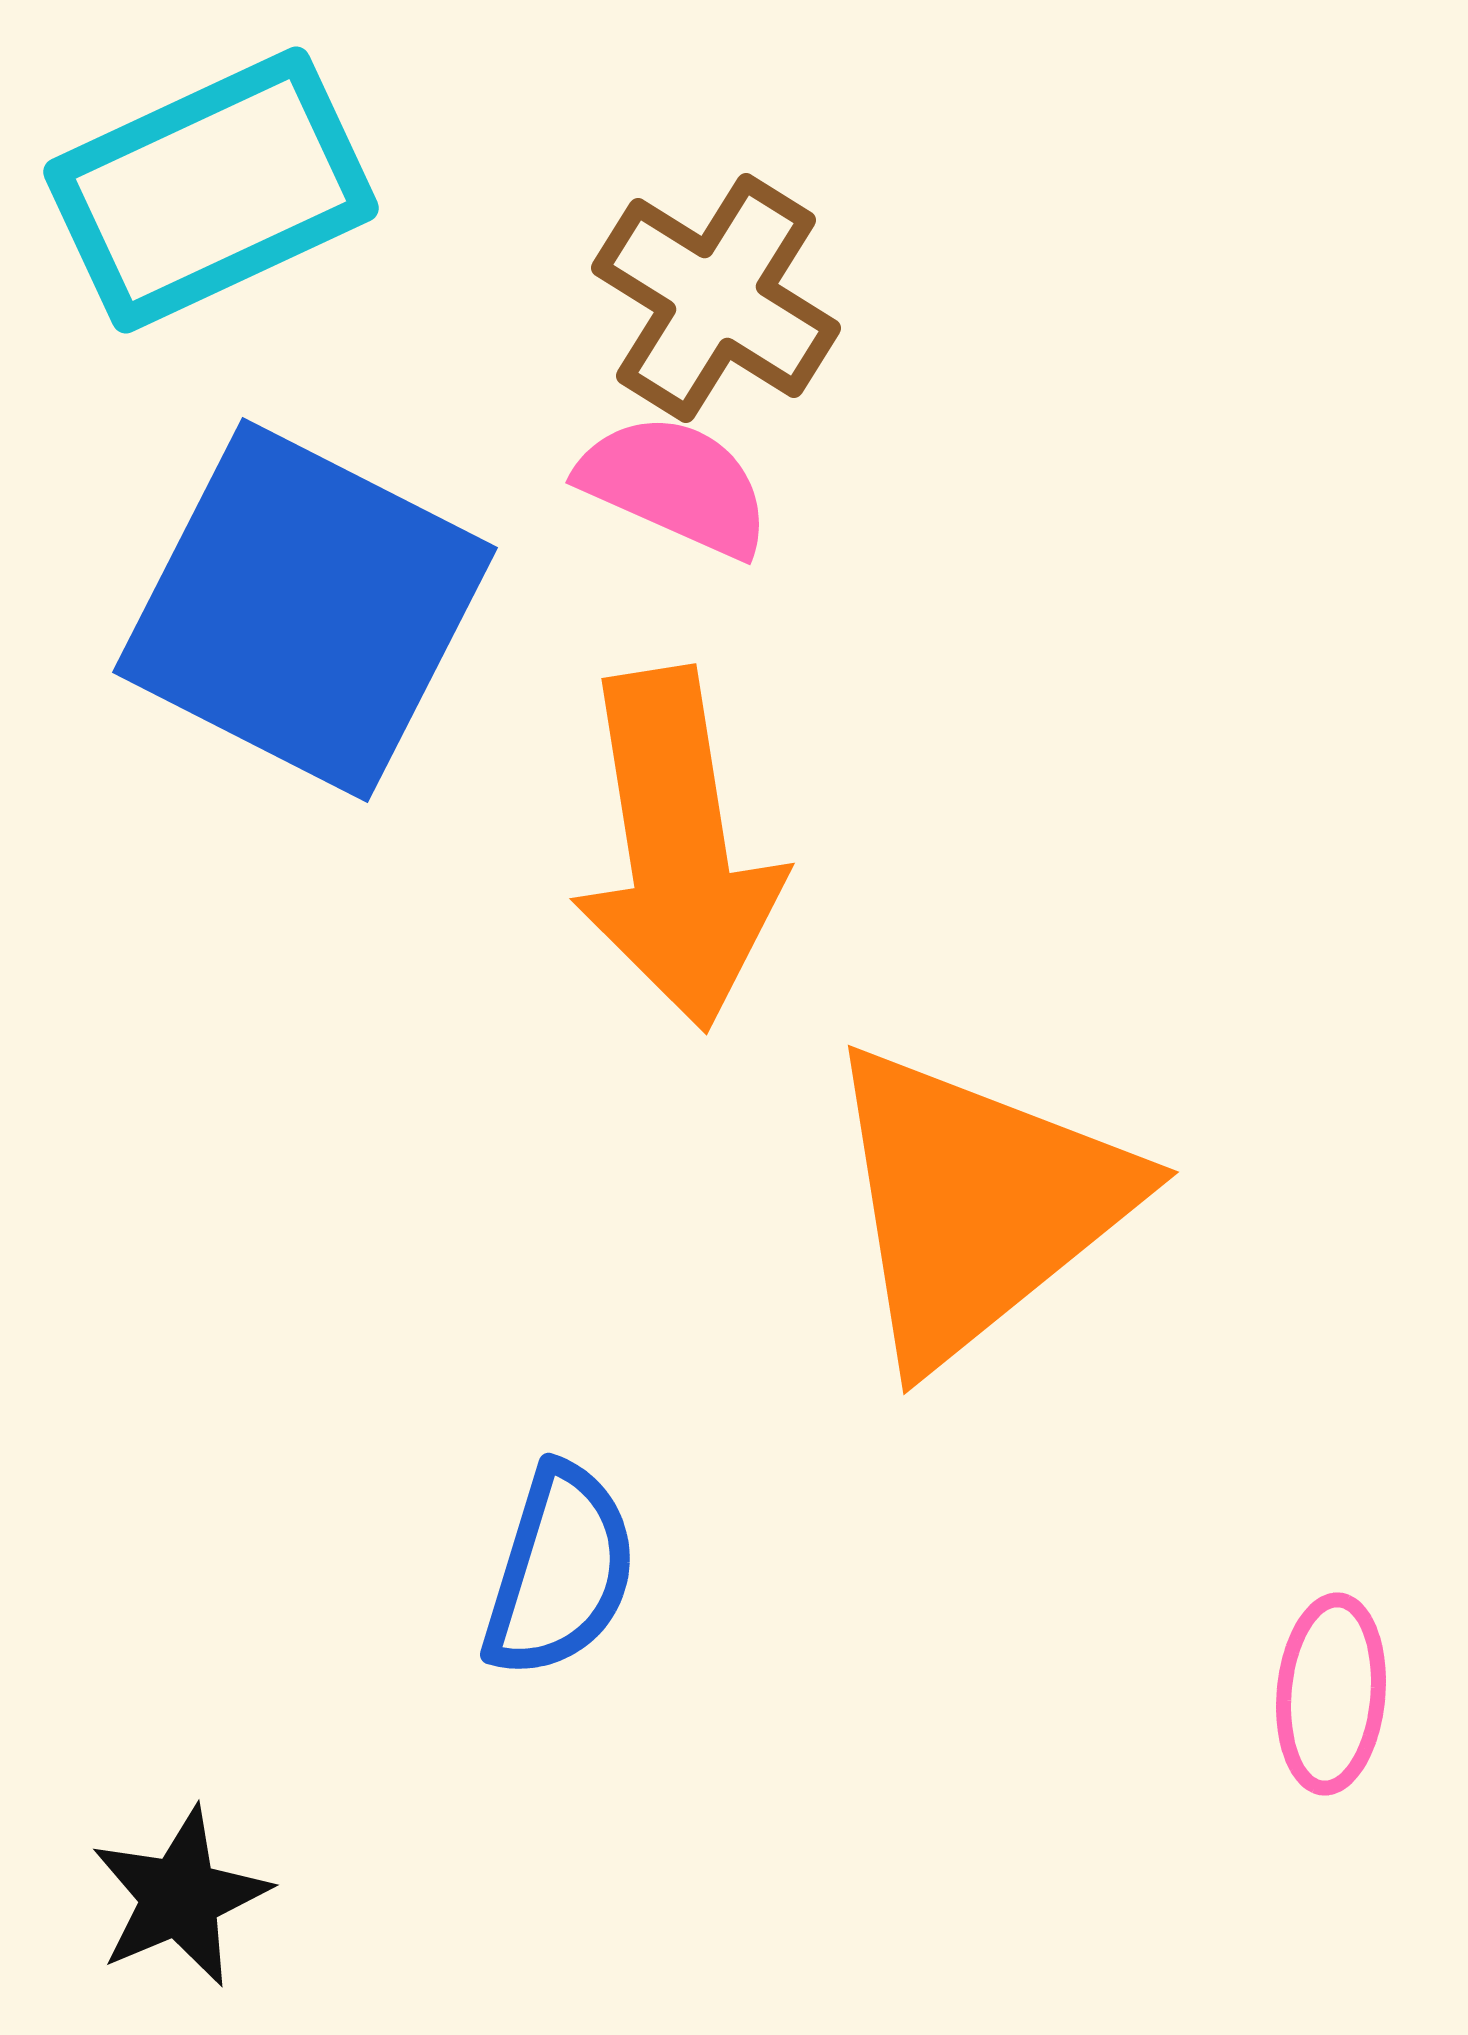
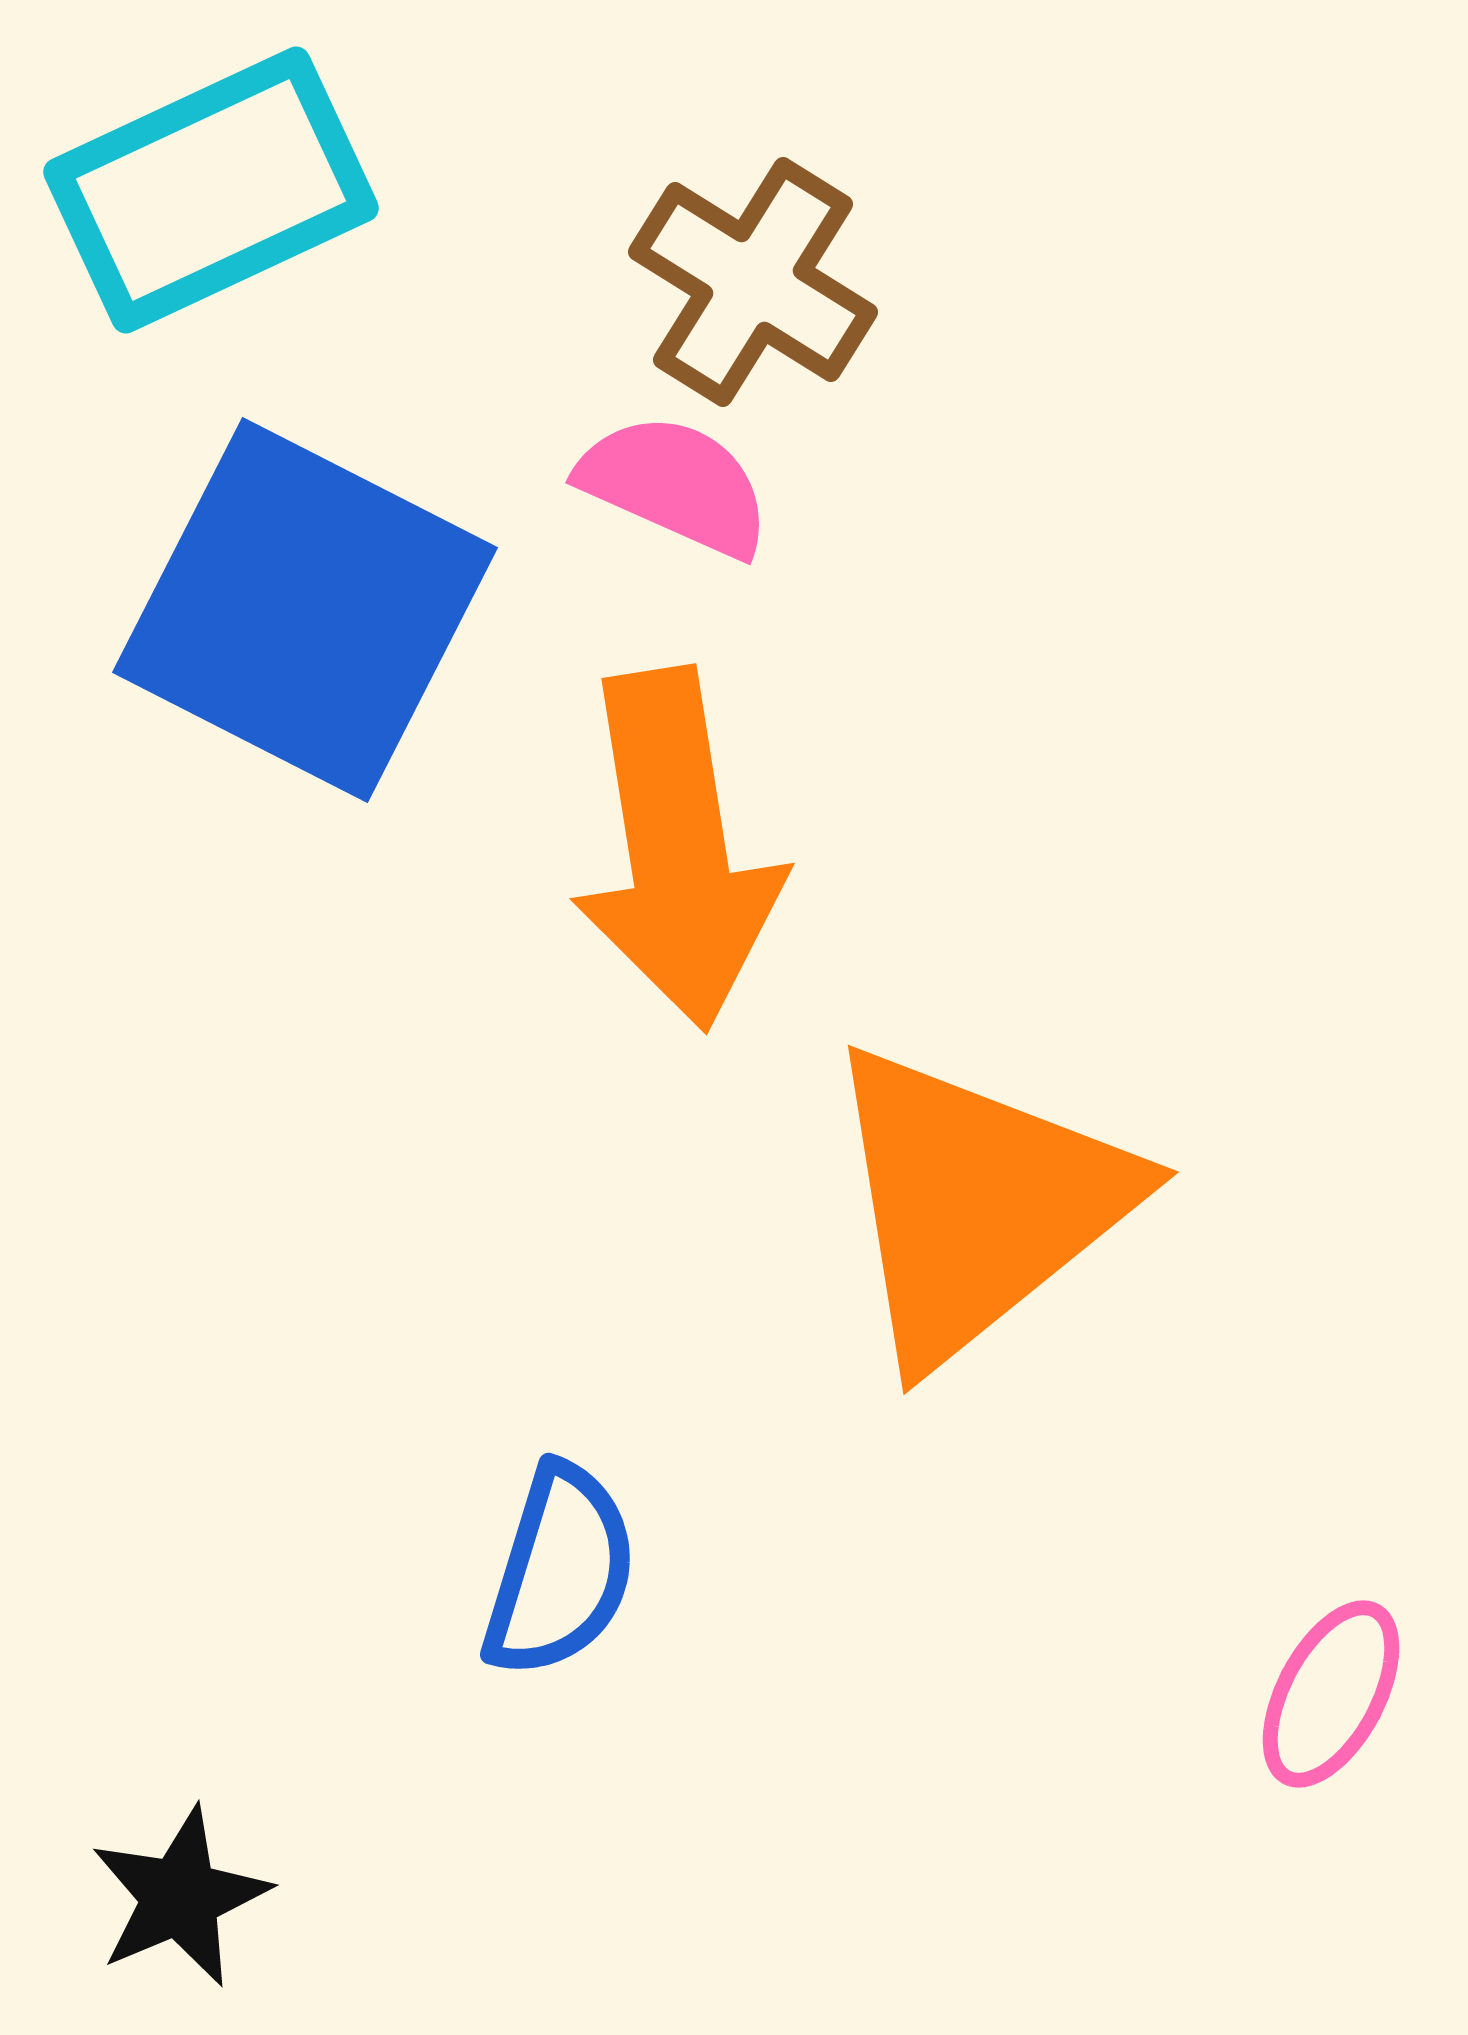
brown cross: moved 37 px right, 16 px up
pink ellipse: rotated 23 degrees clockwise
